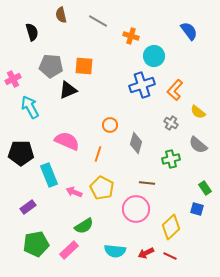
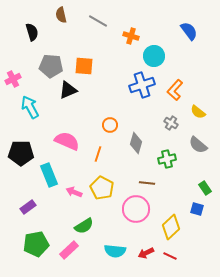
green cross: moved 4 px left
